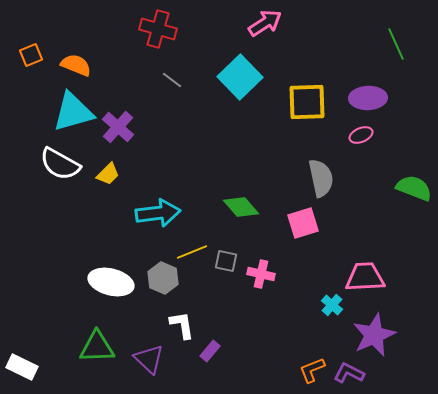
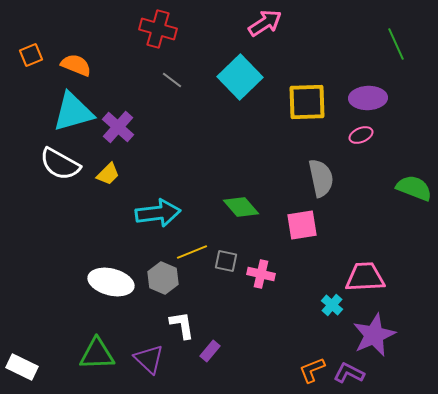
pink square: moved 1 px left, 2 px down; rotated 8 degrees clockwise
green triangle: moved 7 px down
